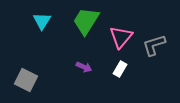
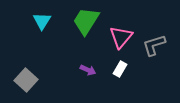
purple arrow: moved 4 px right, 3 px down
gray square: rotated 15 degrees clockwise
